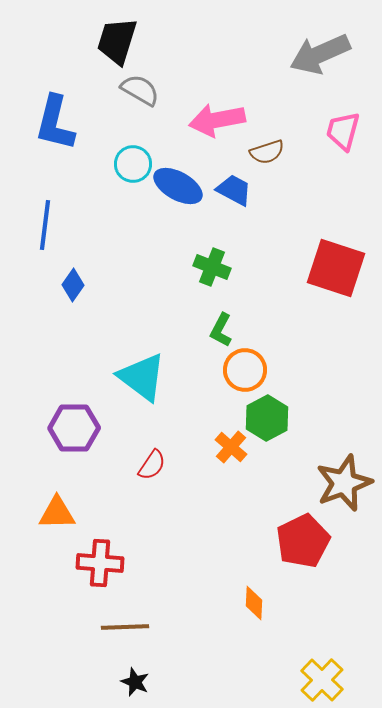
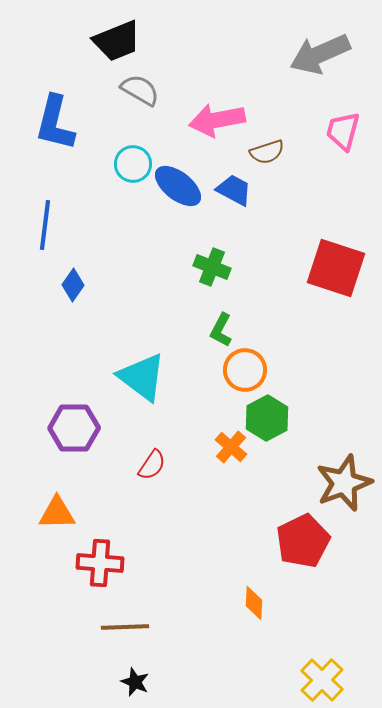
black trapezoid: rotated 129 degrees counterclockwise
blue ellipse: rotated 9 degrees clockwise
